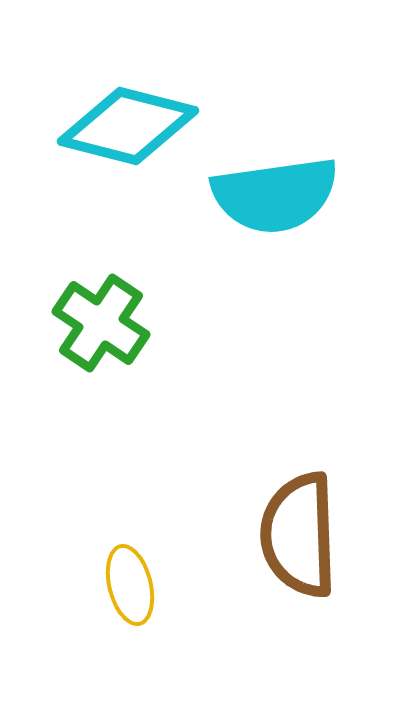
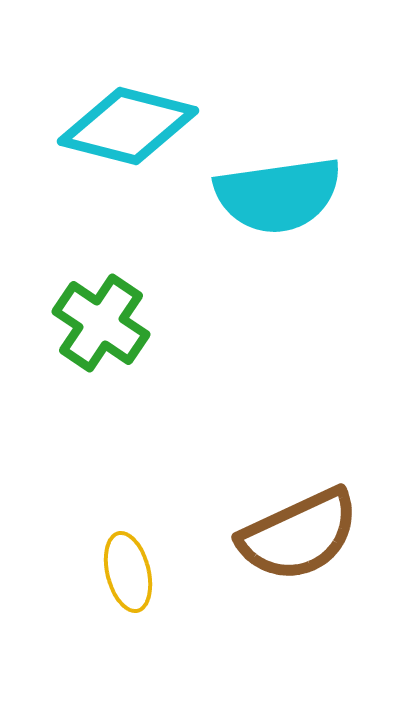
cyan semicircle: moved 3 px right
brown semicircle: rotated 113 degrees counterclockwise
yellow ellipse: moved 2 px left, 13 px up
